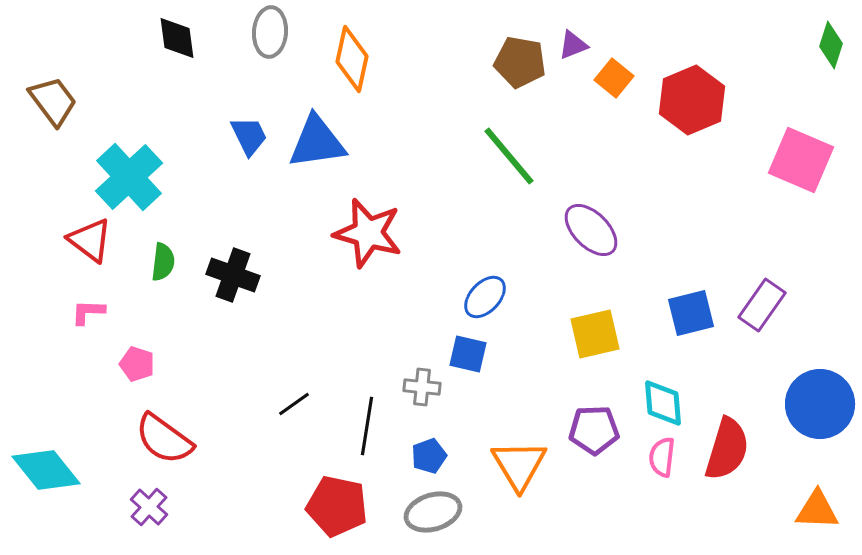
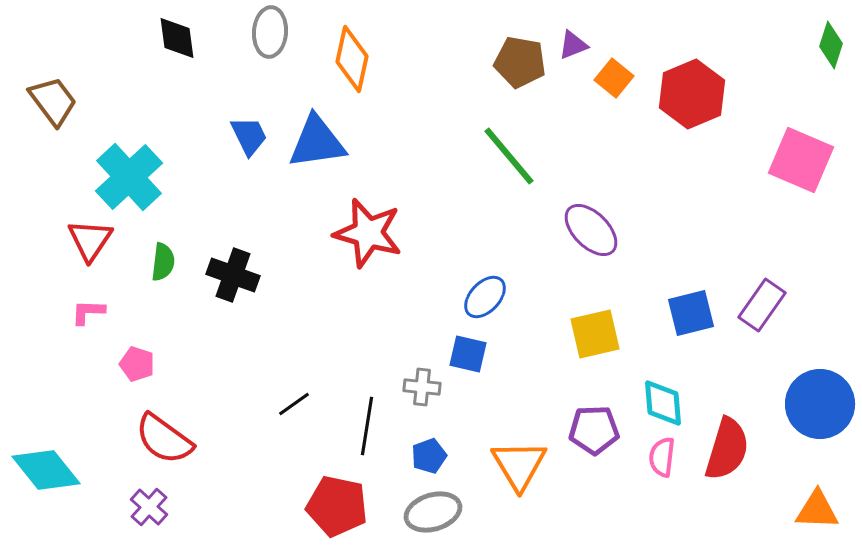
red hexagon at (692, 100): moved 6 px up
red triangle at (90, 240): rotated 27 degrees clockwise
